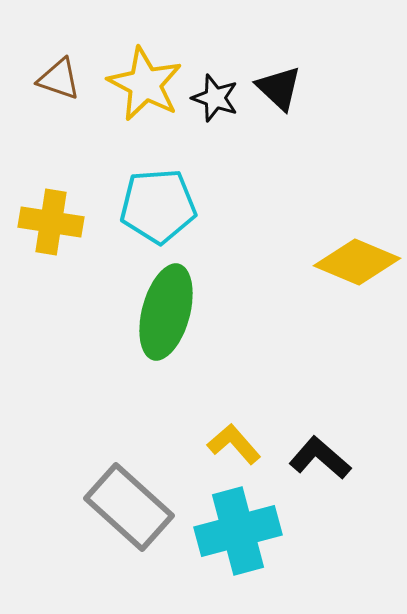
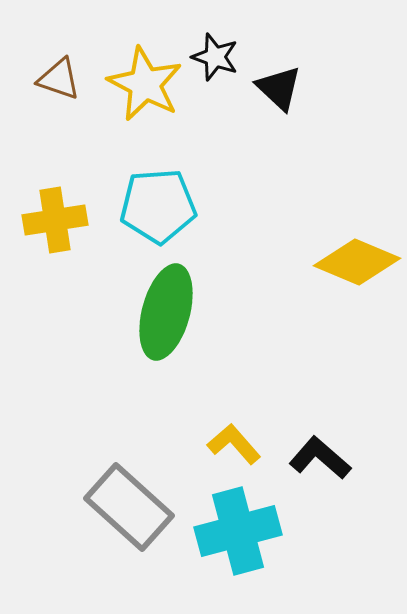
black star: moved 41 px up
yellow cross: moved 4 px right, 2 px up; rotated 18 degrees counterclockwise
